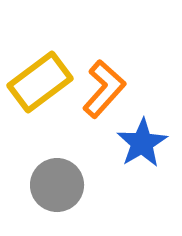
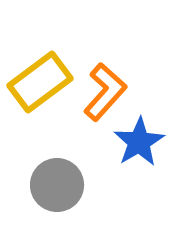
orange L-shape: moved 1 px right, 3 px down
blue star: moved 3 px left, 1 px up
